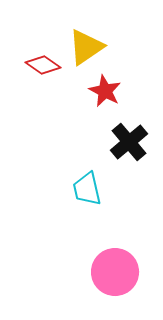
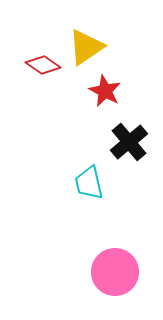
cyan trapezoid: moved 2 px right, 6 px up
